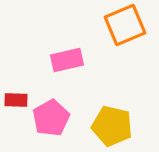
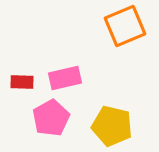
orange square: moved 1 px down
pink rectangle: moved 2 px left, 18 px down
red rectangle: moved 6 px right, 18 px up
